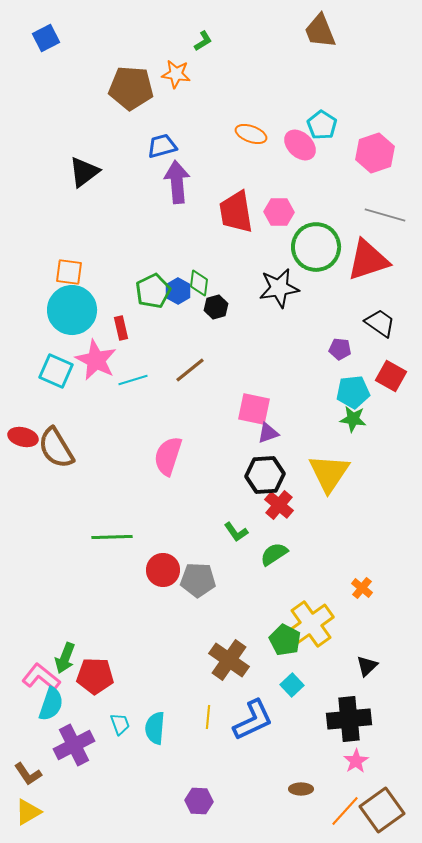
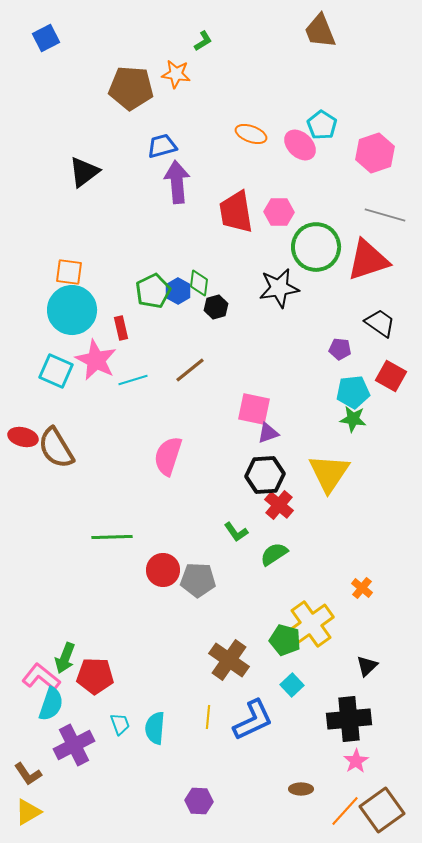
green pentagon at (285, 640): rotated 12 degrees counterclockwise
